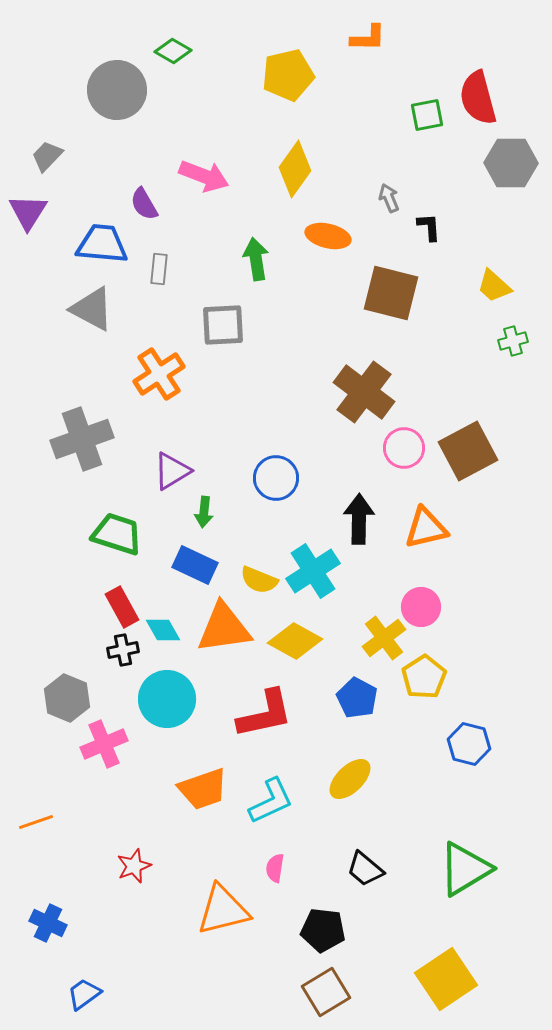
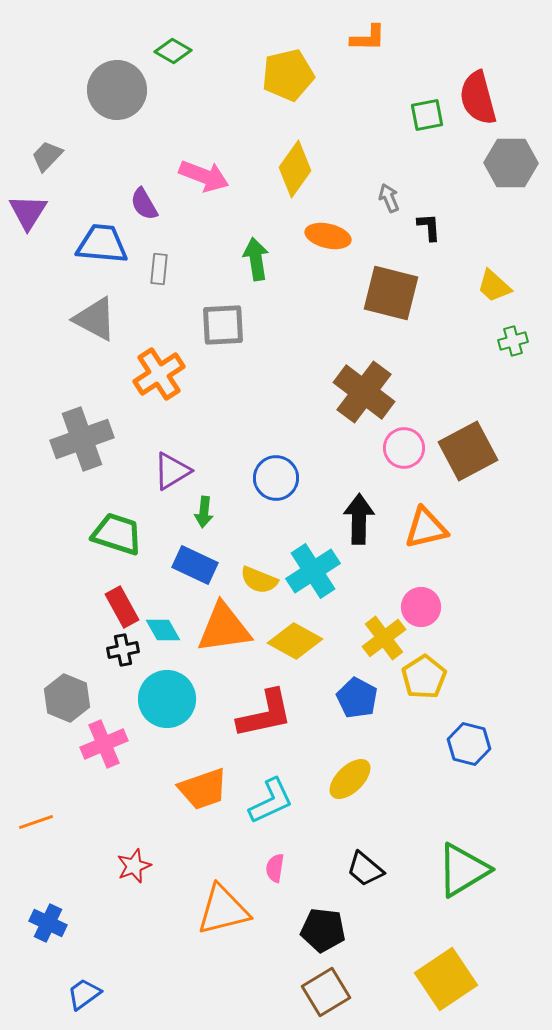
gray triangle at (92, 309): moved 3 px right, 10 px down
green triangle at (465, 869): moved 2 px left, 1 px down
